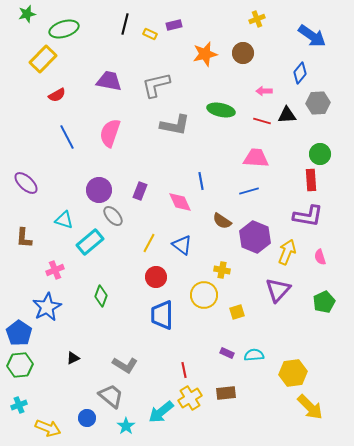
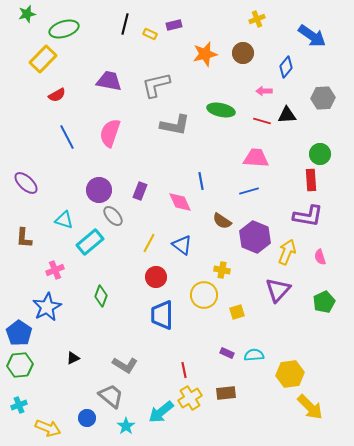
blue diamond at (300, 73): moved 14 px left, 6 px up
gray hexagon at (318, 103): moved 5 px right, 5 px up
yellow hexagon at (293, 373): moved 3 px left, 1 px down
